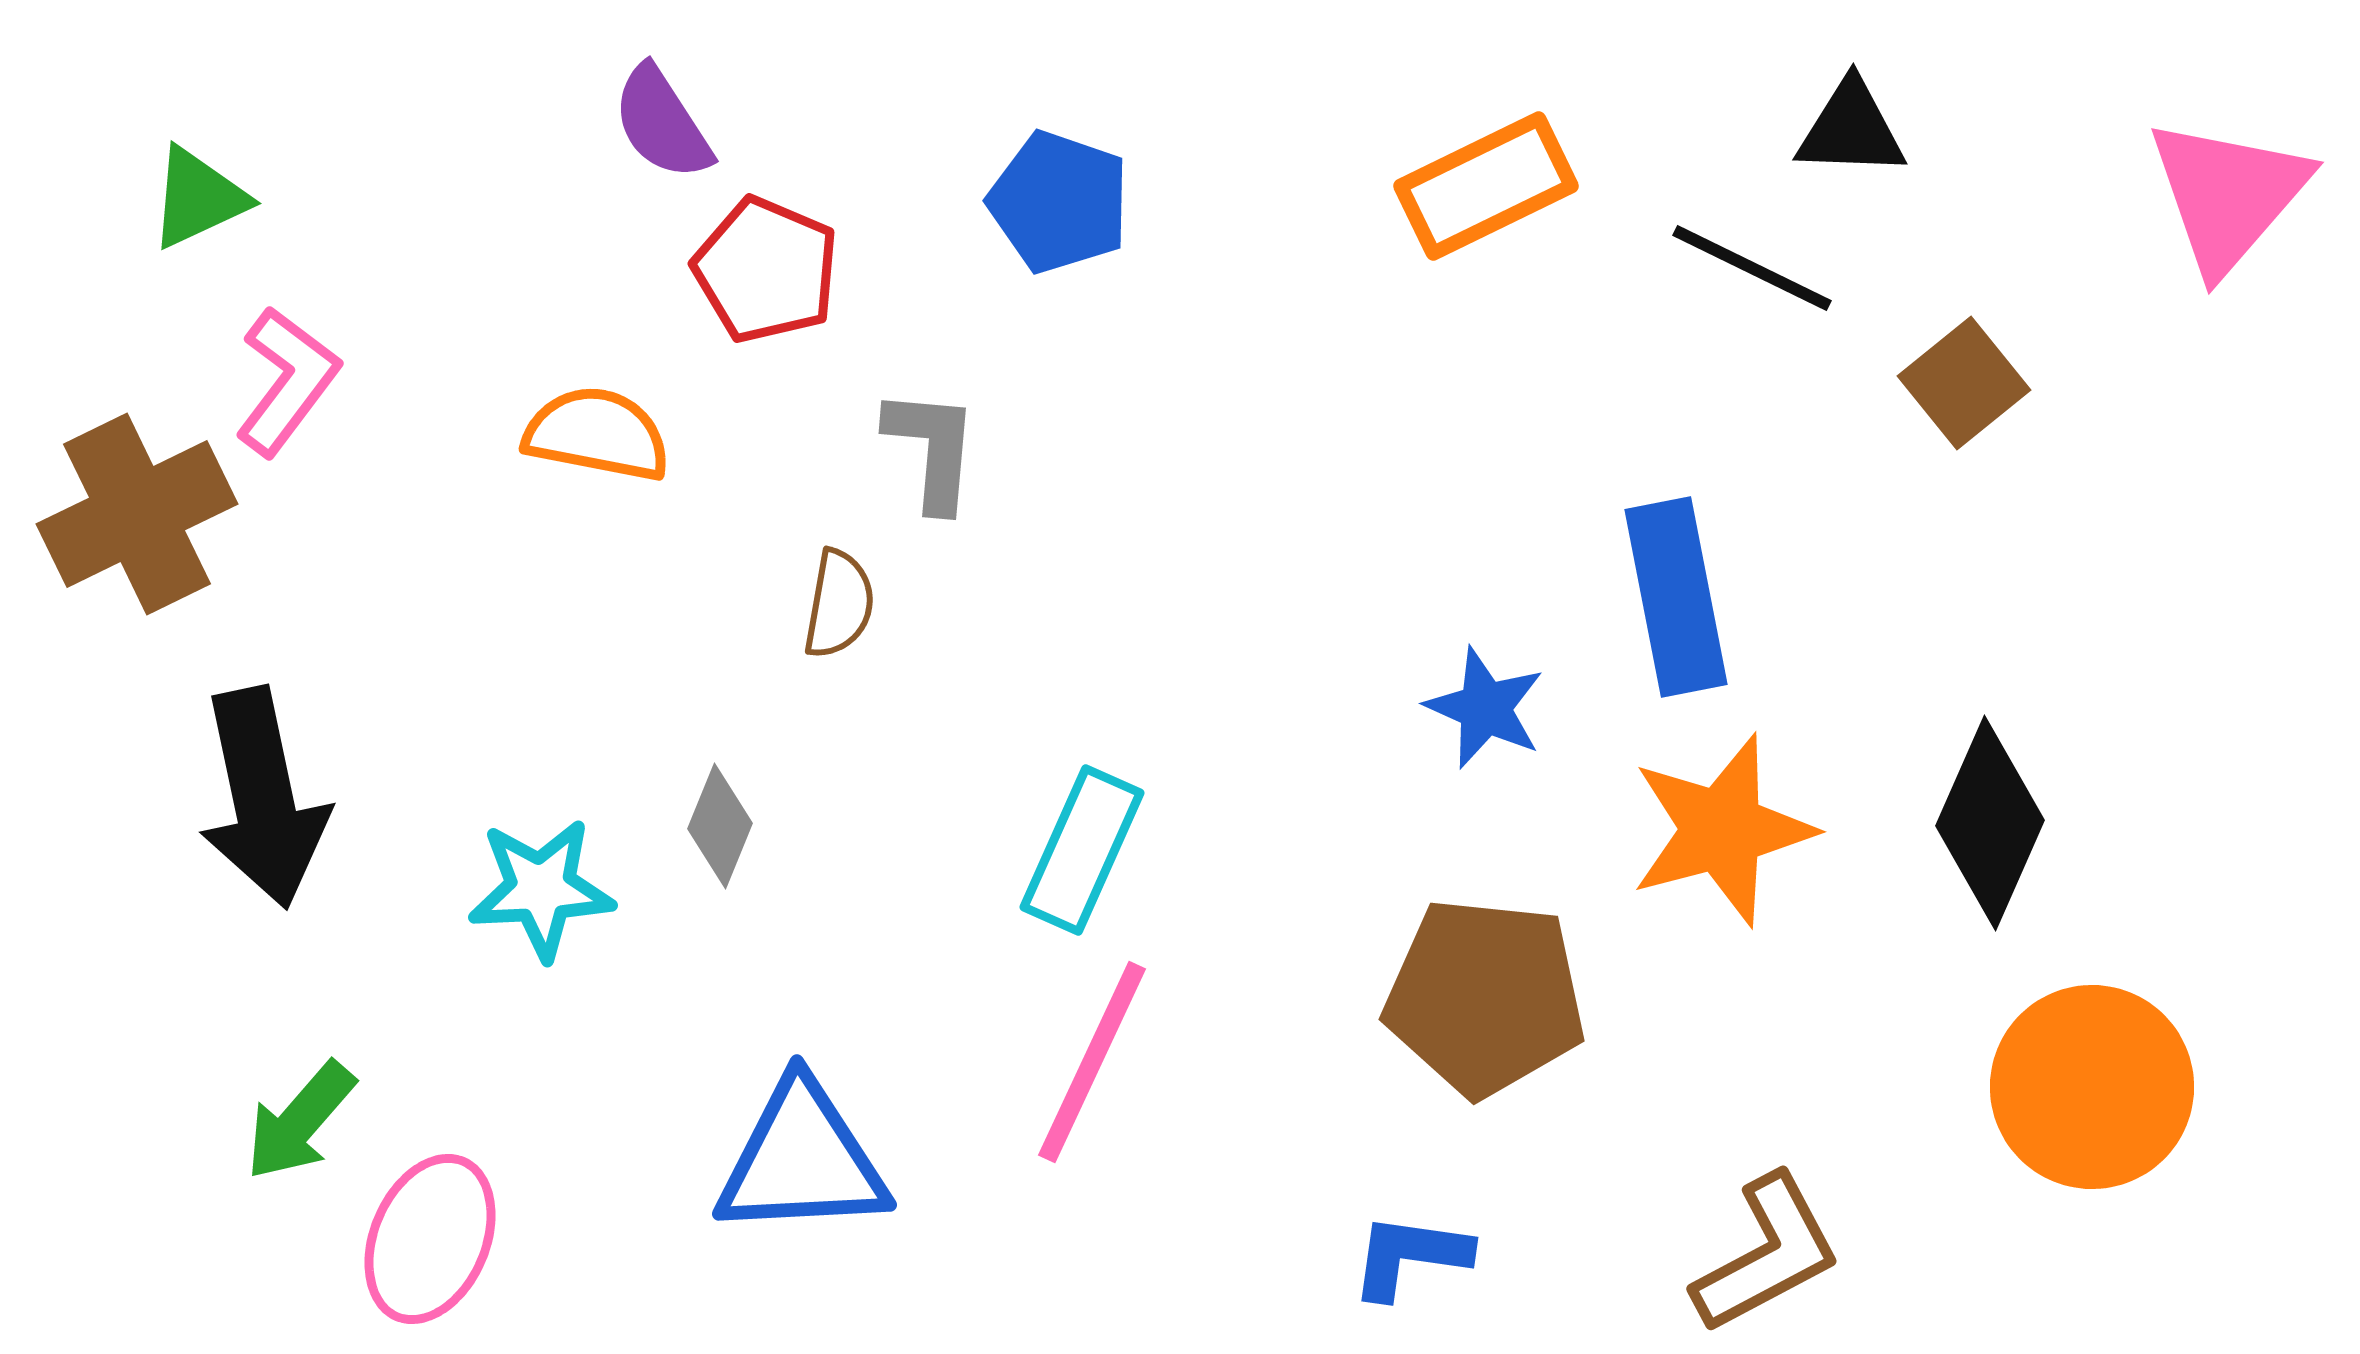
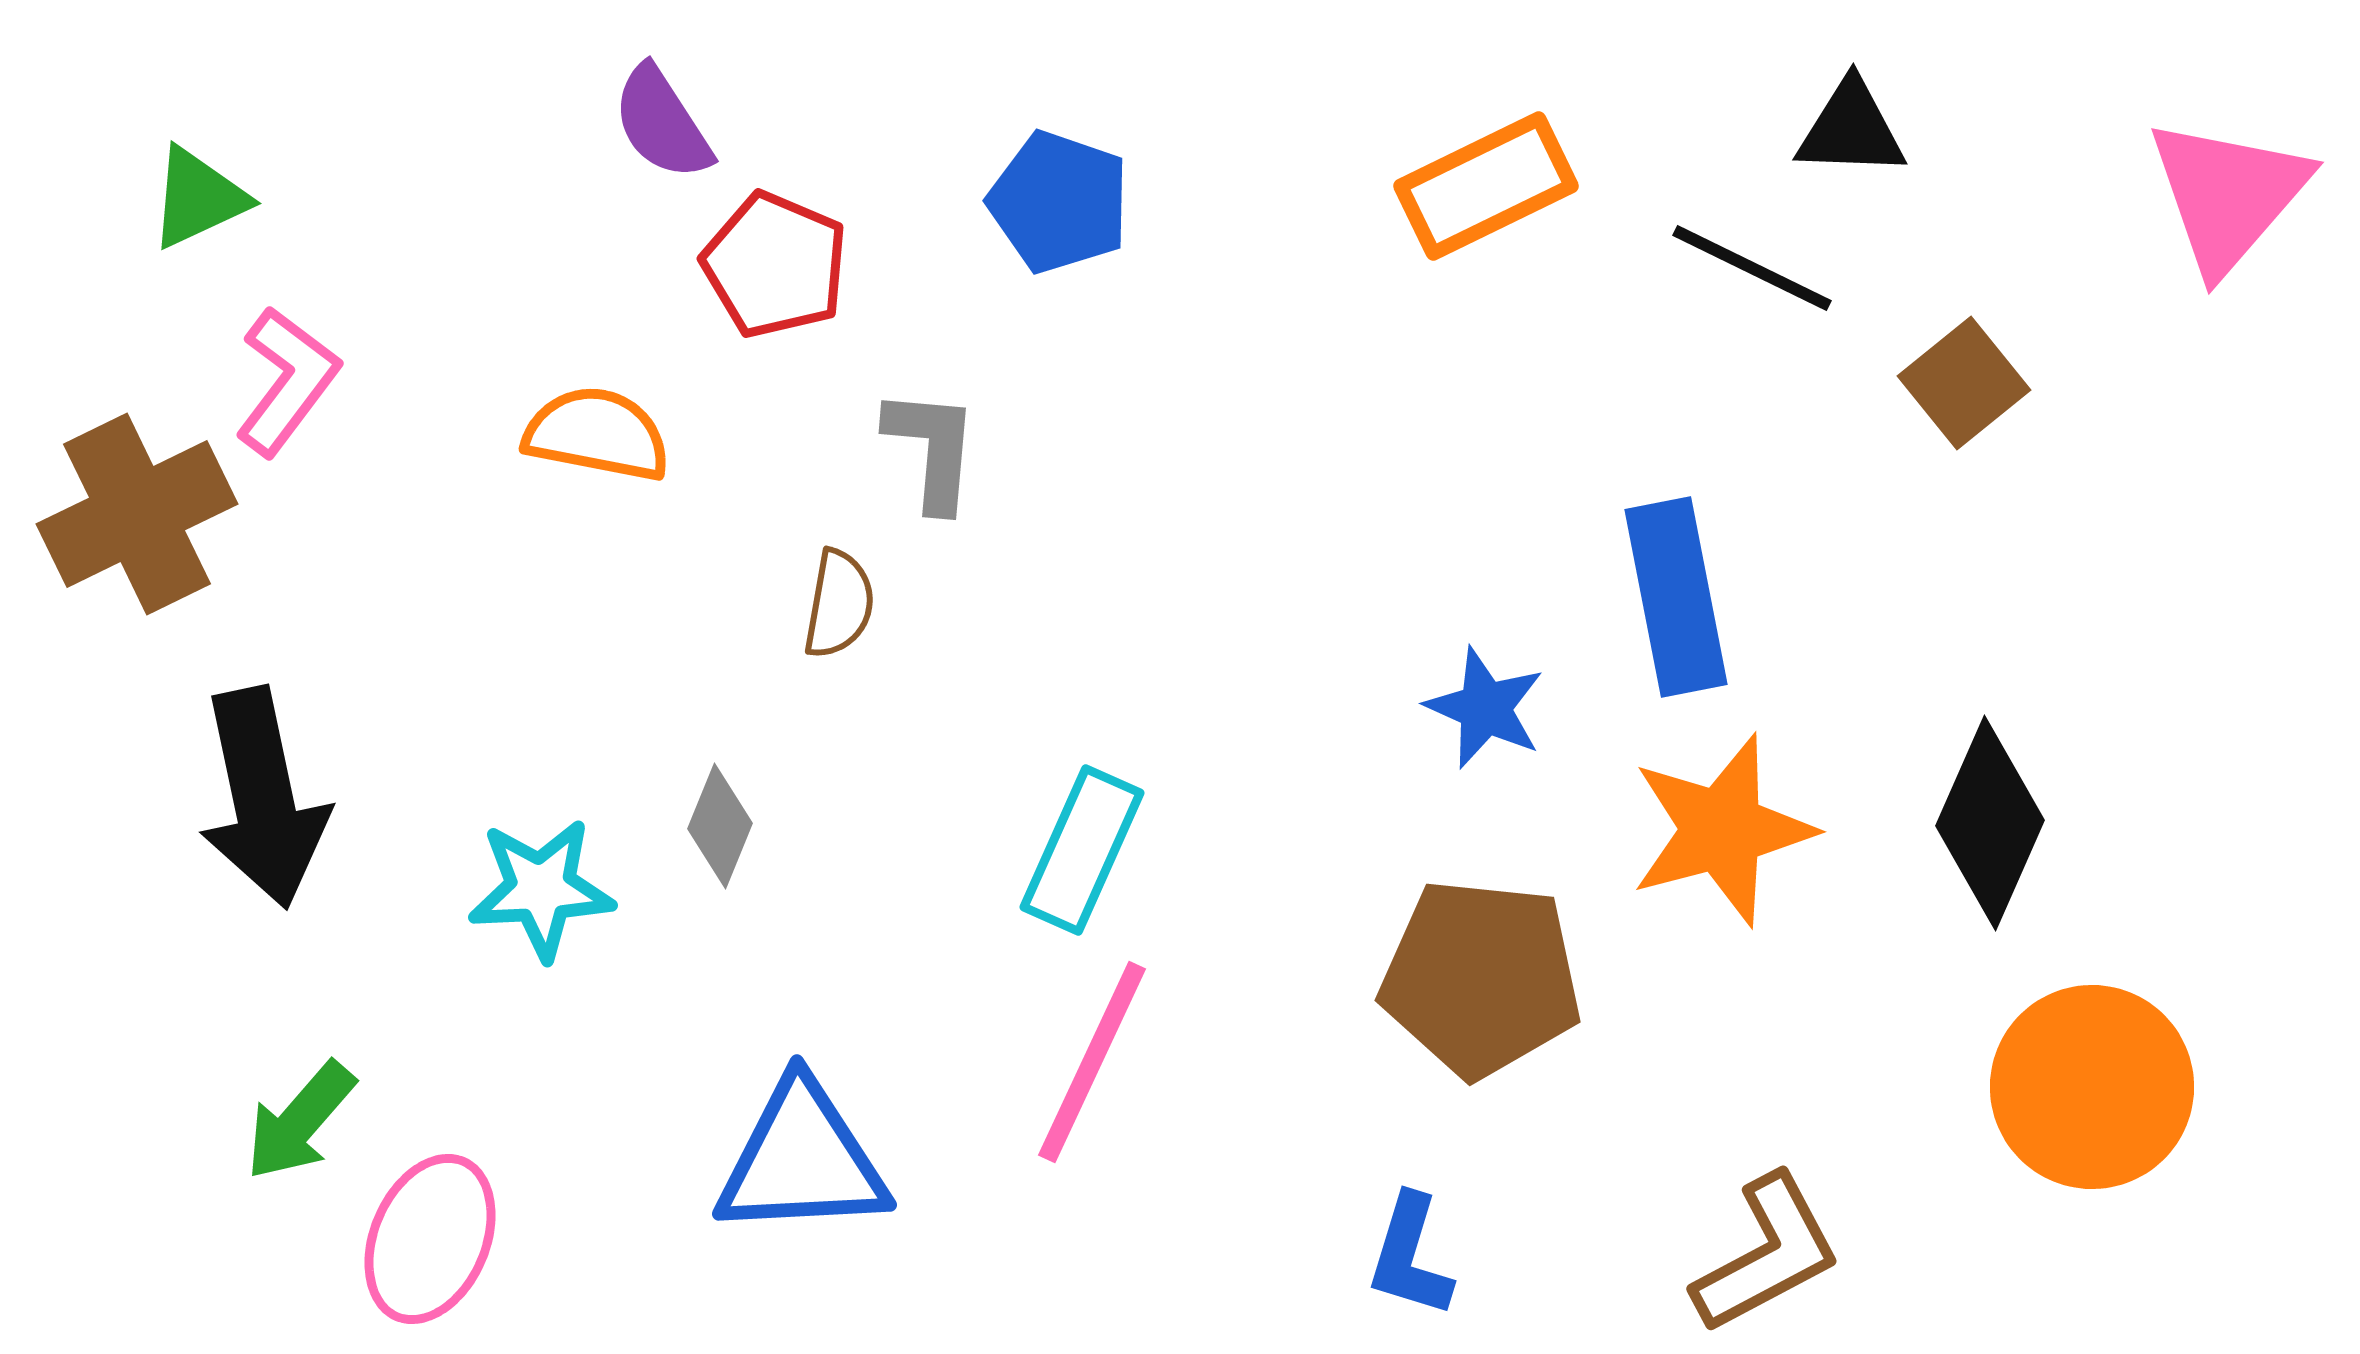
red pentagon: moved 9 px right, 5 px up
brown pentagon: moved 4 px left, 19 px up
blue L-shape: rotated 81 degrees counterclockwise
